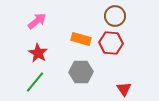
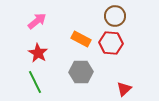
orange rectangle: rotated 12 degrees clockwise
green line: rotated 65 degrees counterclockwise
red triangle: rotated 21 degrees clockwise
